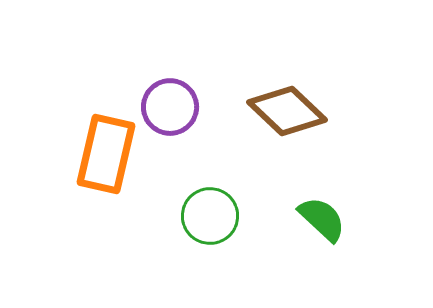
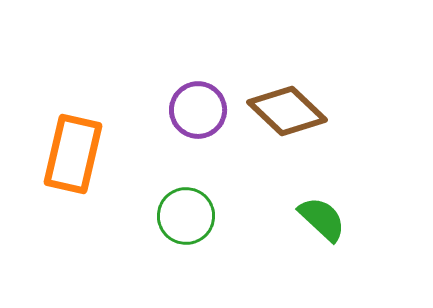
purple circle: moved 28 px right, 3 px down
orange rectangle: moved 33 px left
green circle: moved 24 px left
